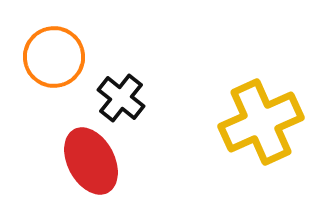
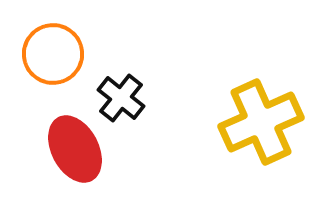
orange circle: moved 1 px left, 3 px up
red ellipse: moved 16 px left, 12 px up
